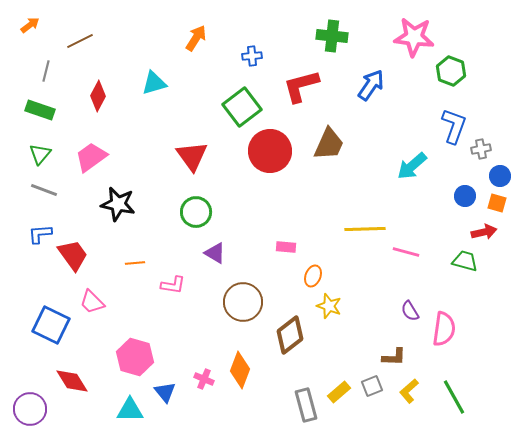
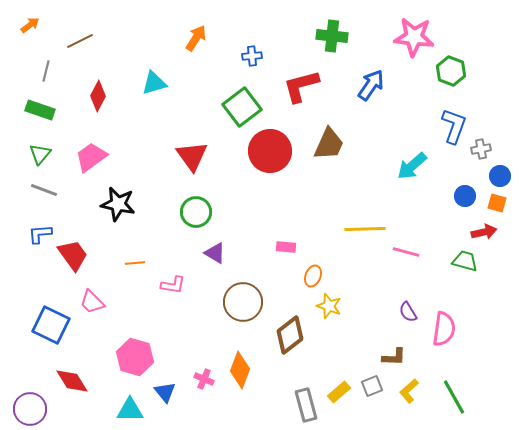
purple semicircle at (410, 311): moved 2 px left, 1 px down
